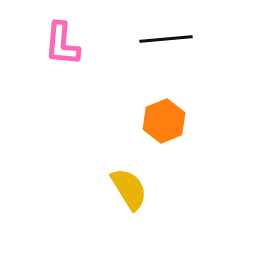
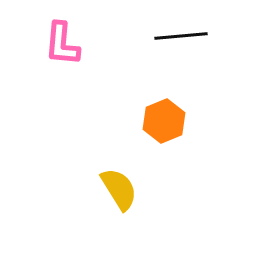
black line: moved 15 px right, 3 px up
yellow semicircle: moved 10 px left
